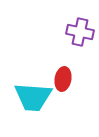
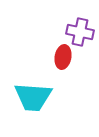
red ellipse: moved 22 px up
